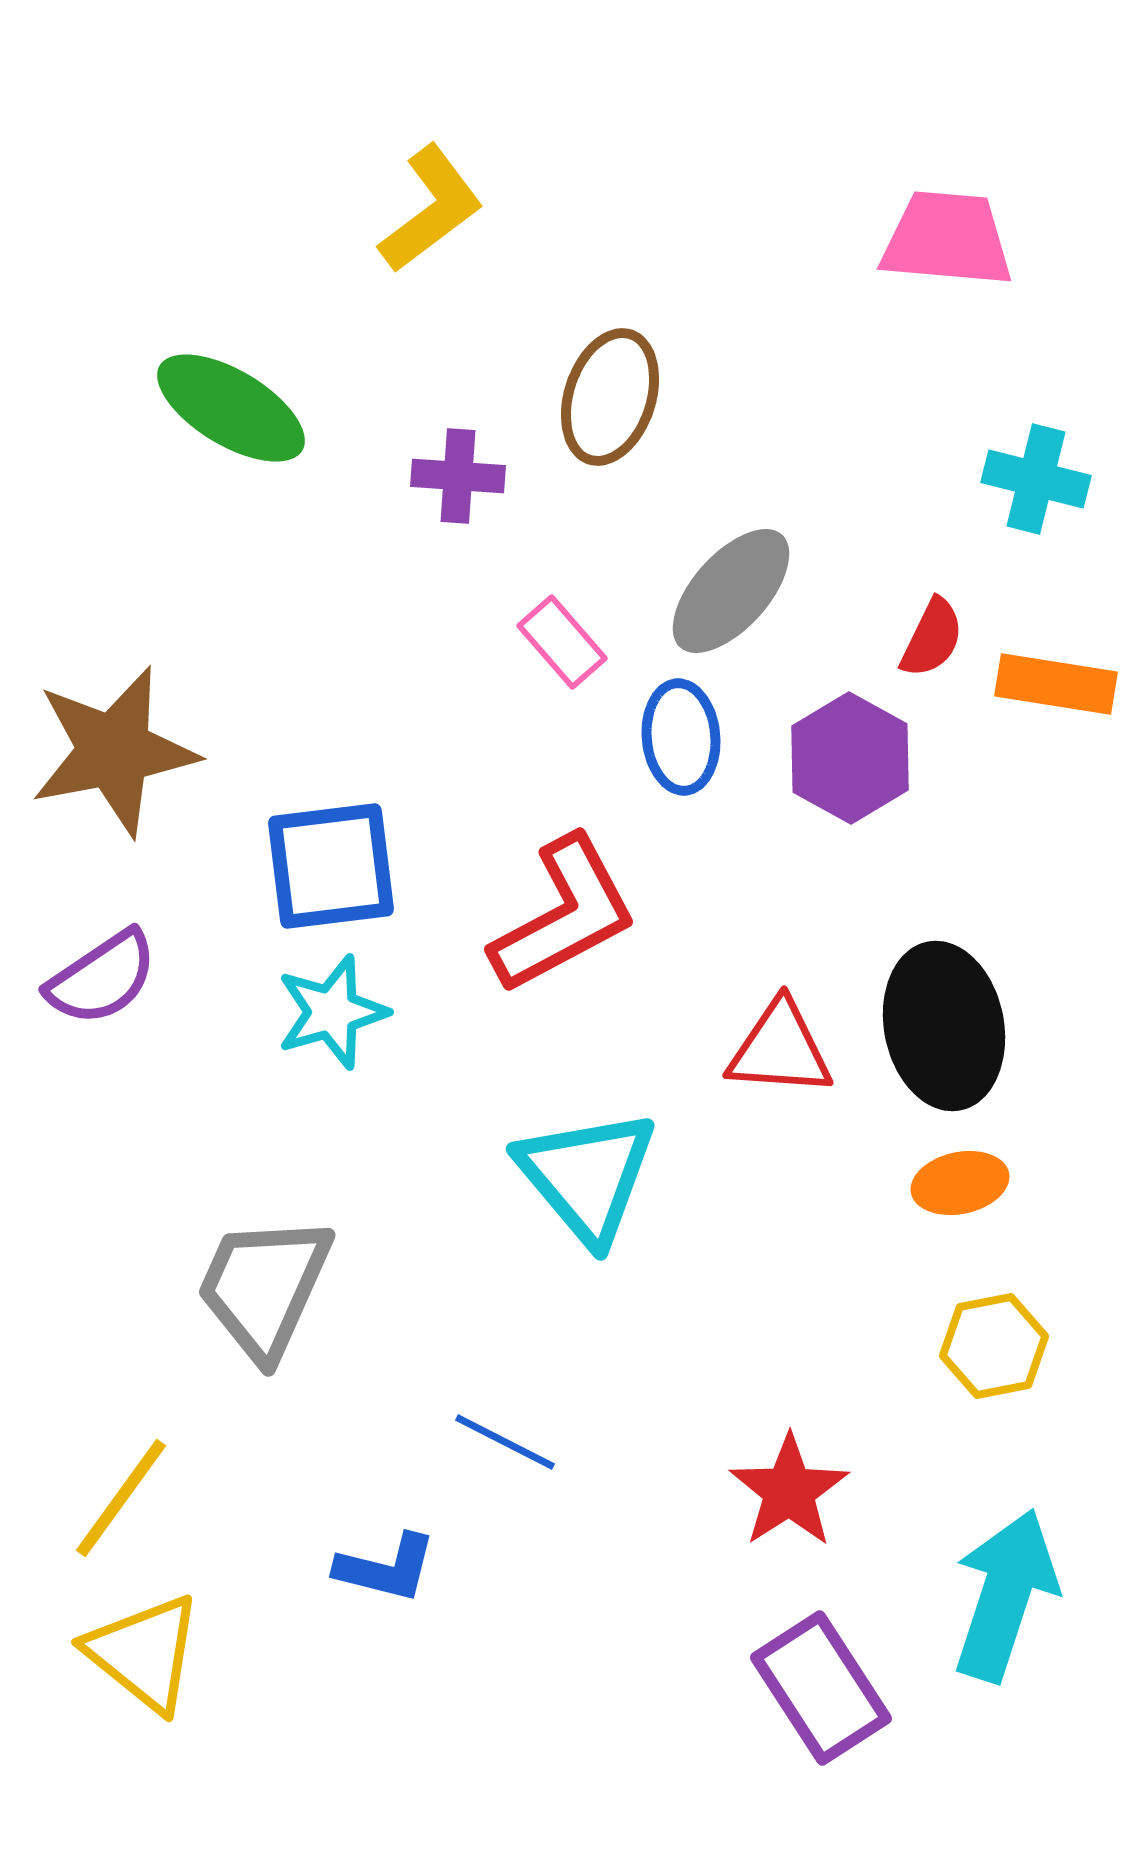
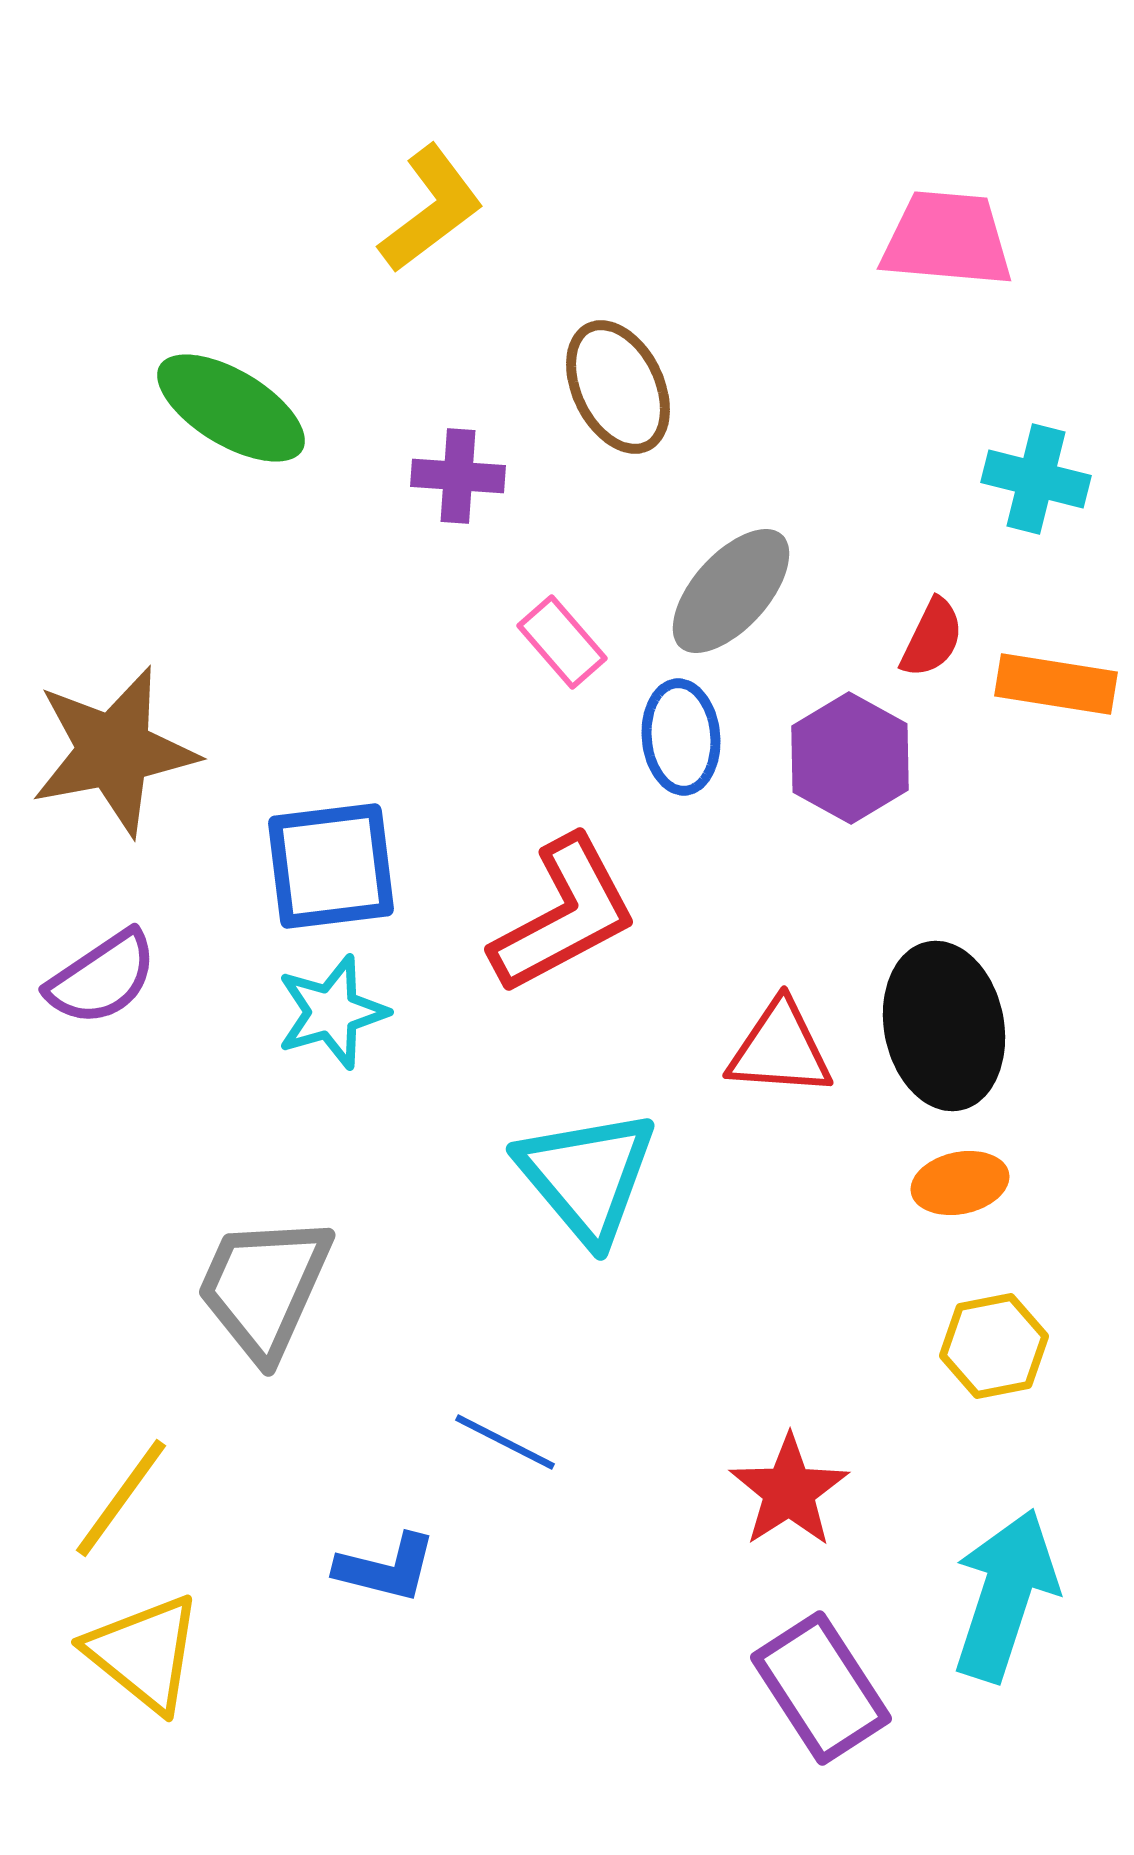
brown ellipse: moved 8 px right, 10 px up; rotated 44 degrees counterclockwise
